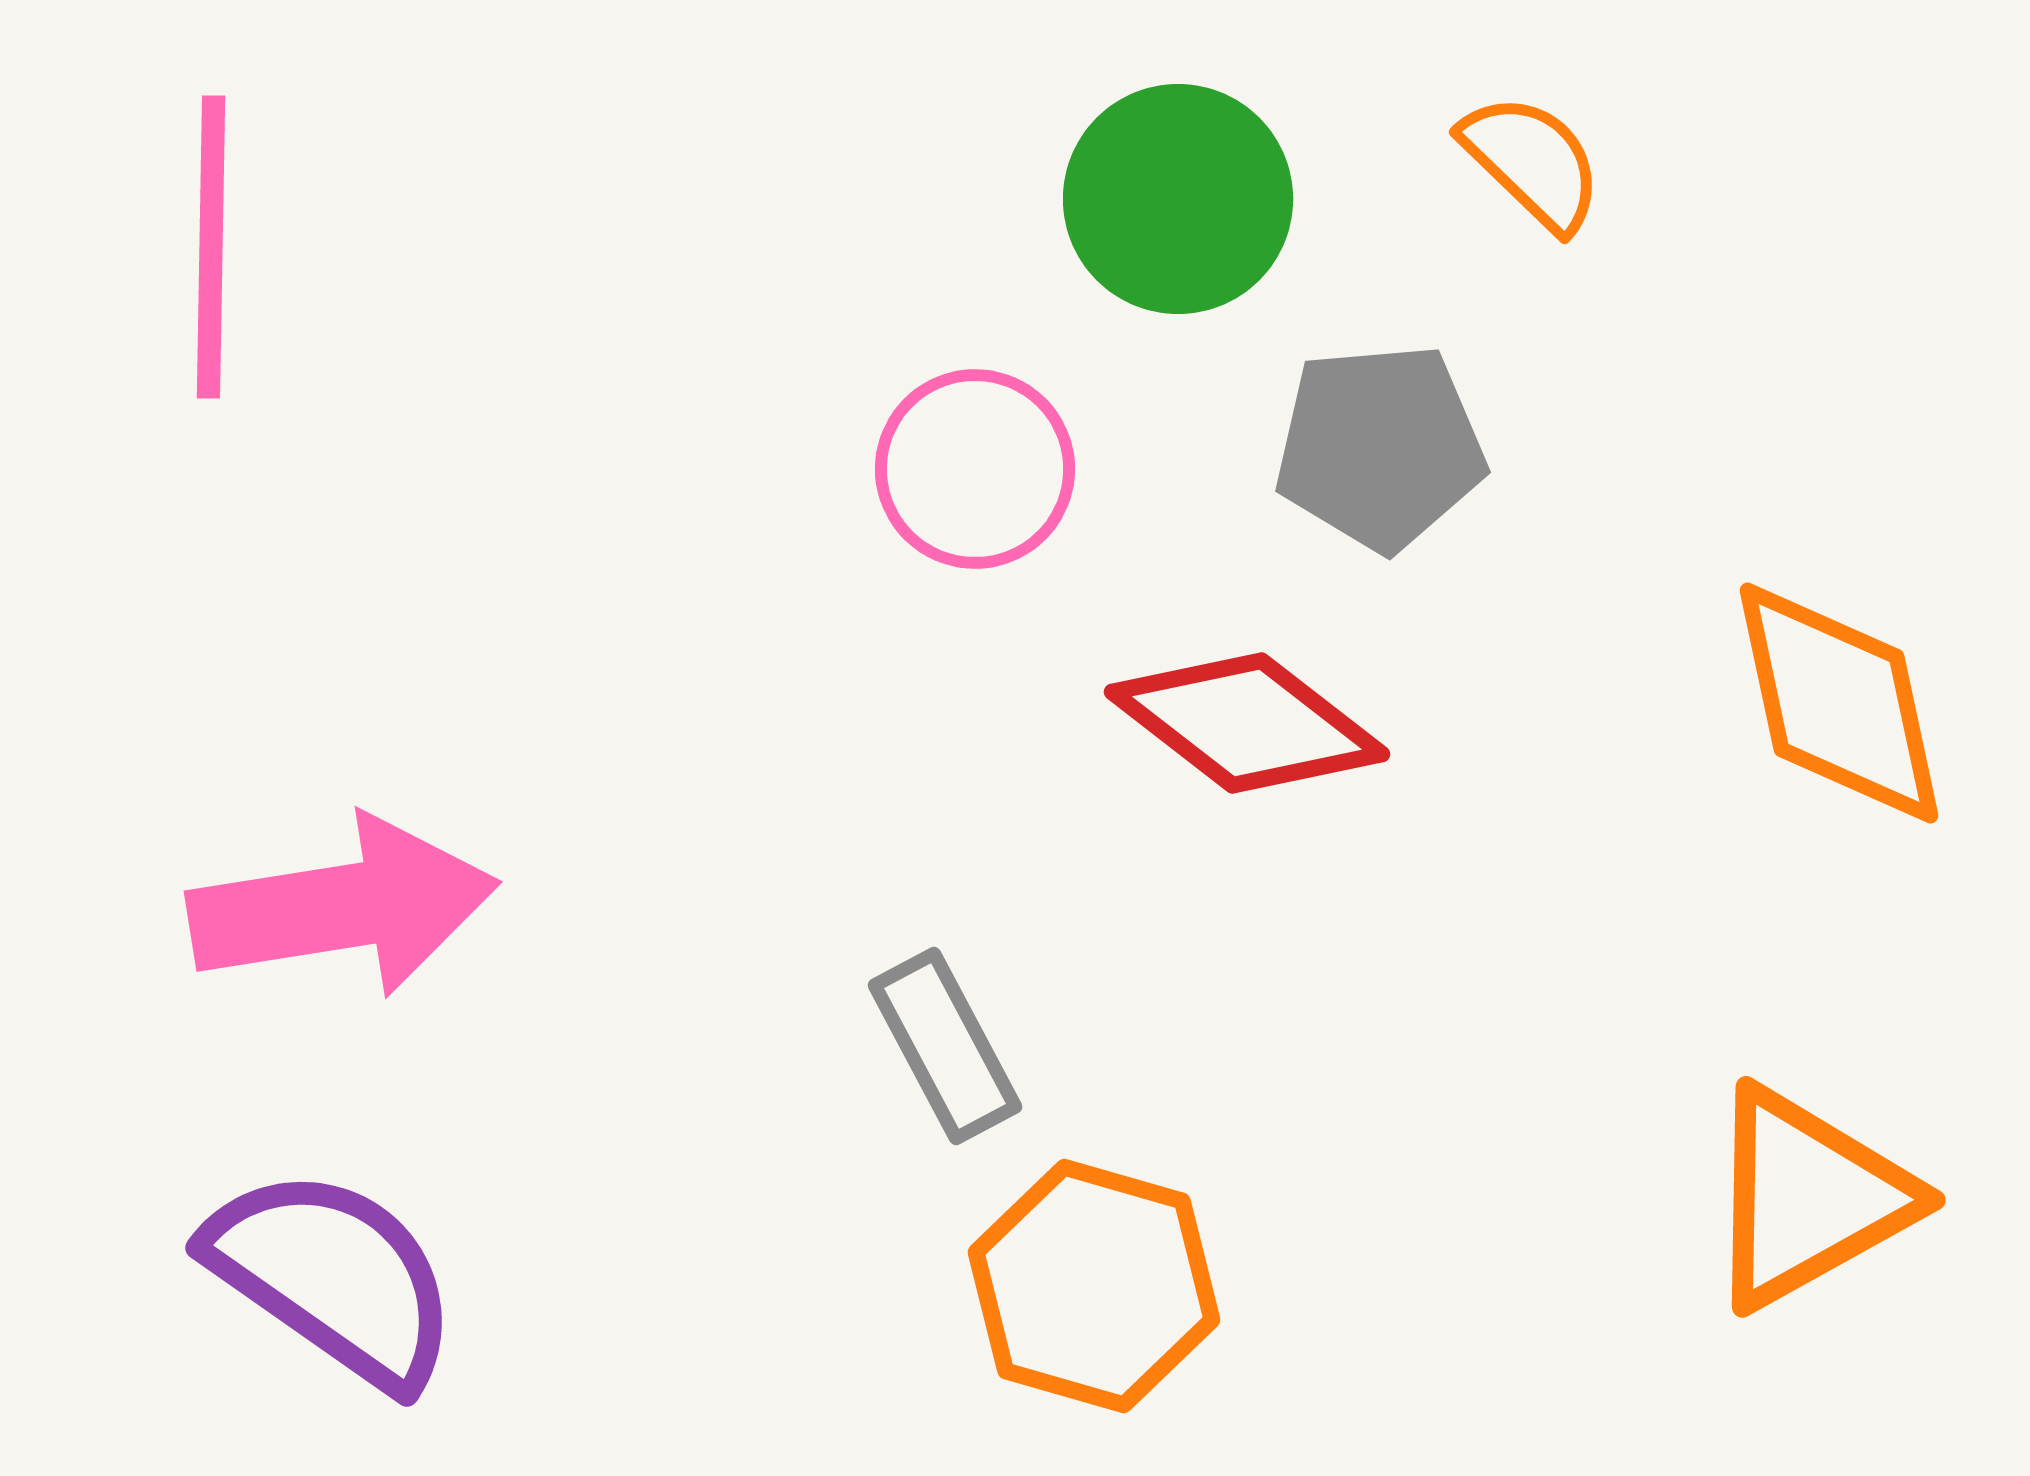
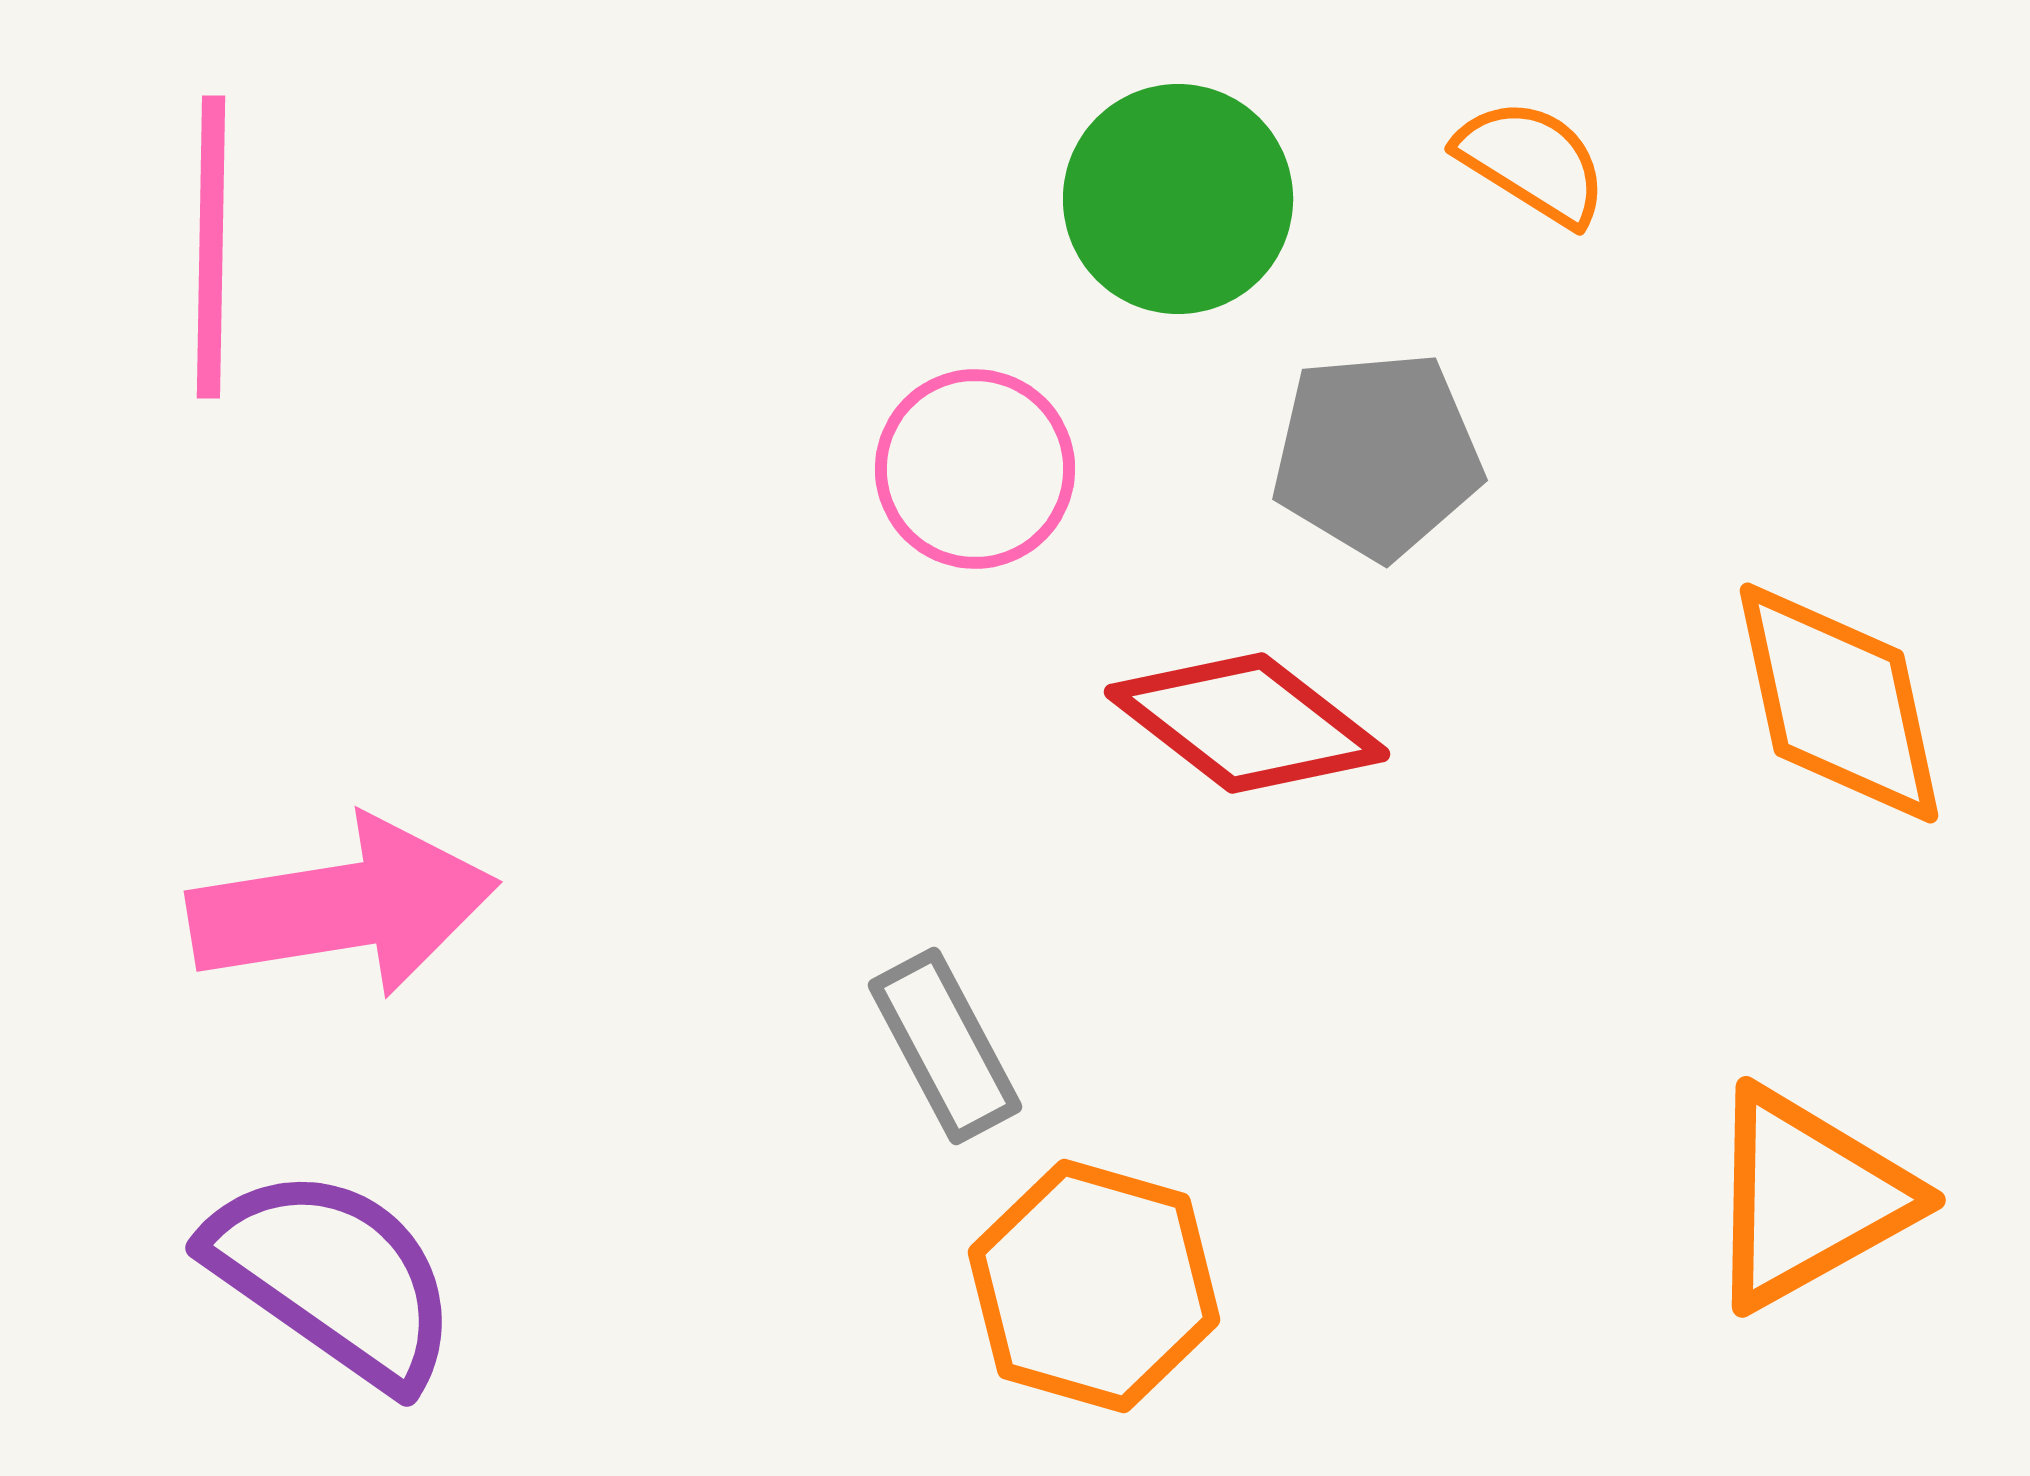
orange semicircle: rotated 12 degrees counterclockwise
gray pentagon: moved 3 px left, 8 px down
